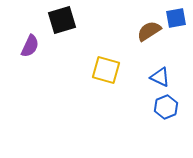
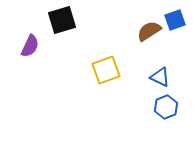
blue square: moved 1 px left, 2 px down; rotated 10 degrees counterclockwise
yellow square: rotated 36 degrees counterclockwise
